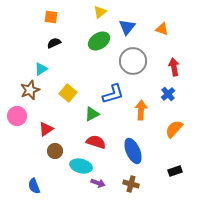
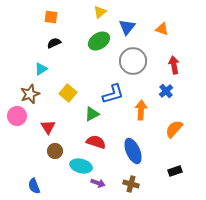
red arrow: moved 2 px up
brown star: moved 4 px down
blue cross: moved 2 px left, 3 px up
red triangle: moved 2 px right, 2 px up; rotated 28 degrees counterclockwise
